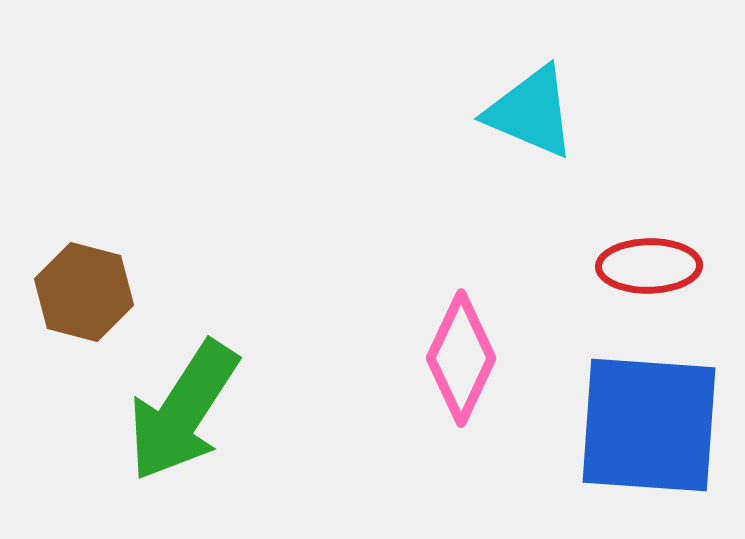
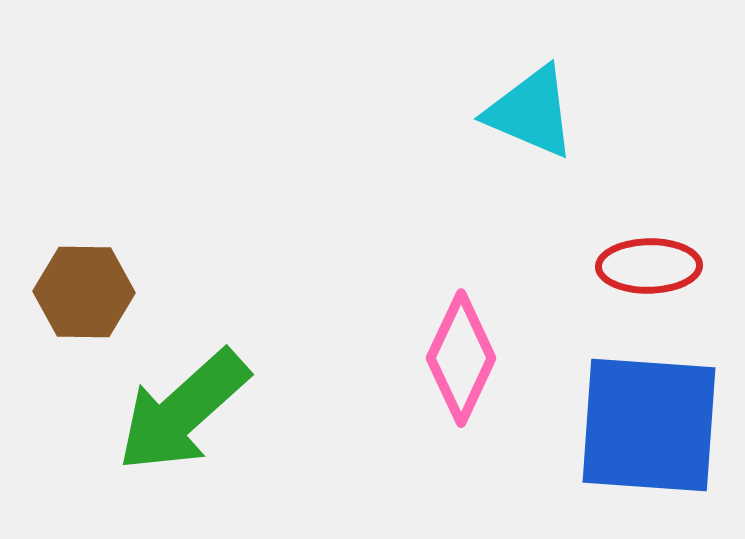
brown hexagon: rotated 14 degrees counterclockwise
green arrow: rotated 15 degrees clockwise
